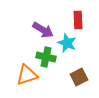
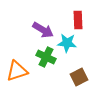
cyan star: rotated 18 degrees counterclockwise
green cross: rotated 12 degrees clockwise
orange triangle: moved 10 px left, 4 px up
